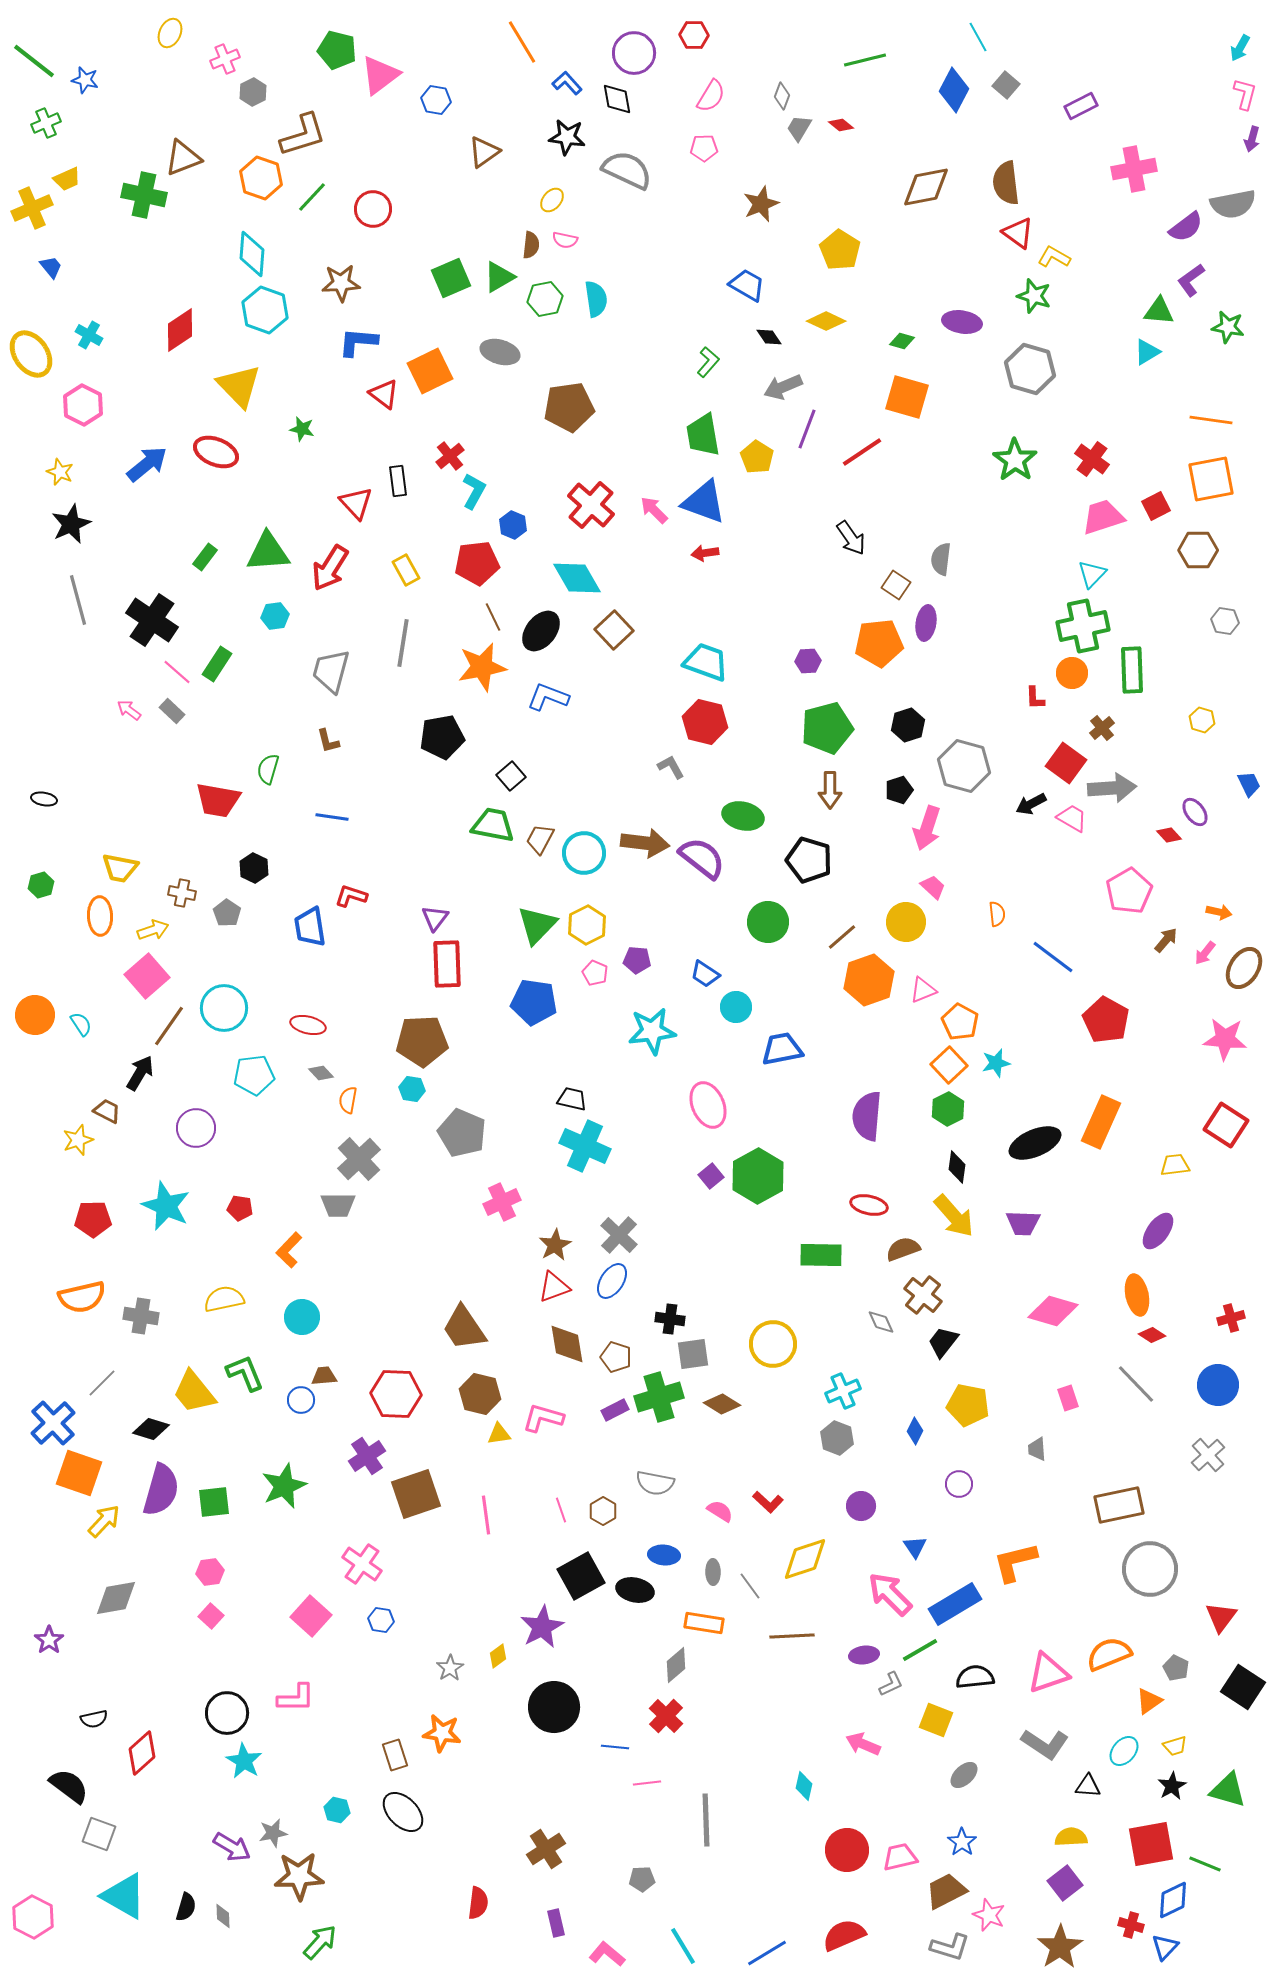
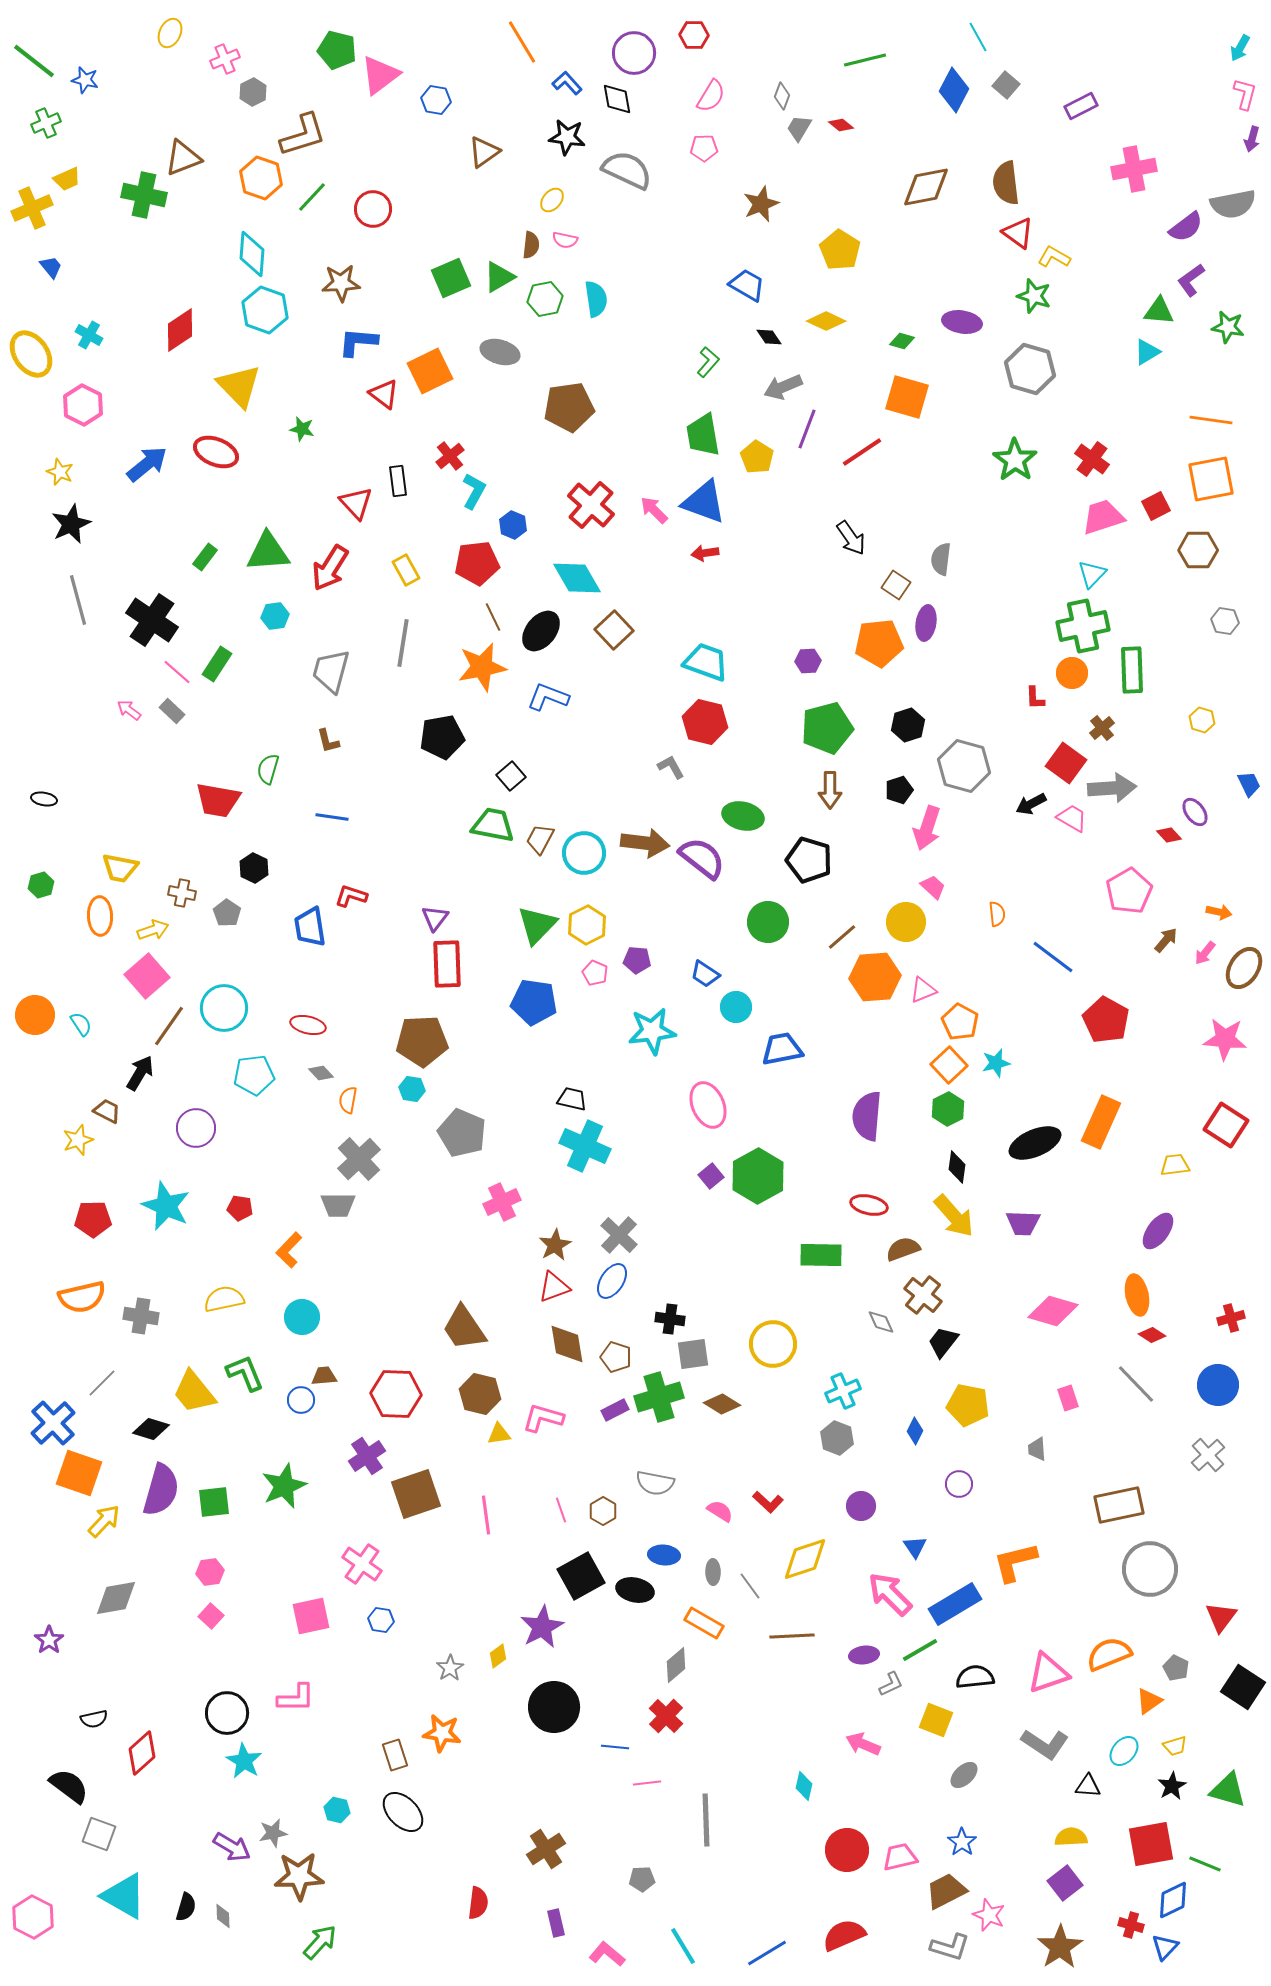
orange hexagon at (869, 980): moved 6 px right, 3 px up; rotated 15 degrees clockwise
pink square at (311, 1616): rotated 36 degrees clockwise
orange rectangle at (704, 1623): rotated 21 degrees clockwise
